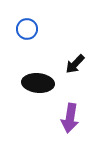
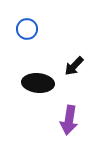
black arrow: moved 1 px left, 2 px down
purple arrow: moved 1 px left, 2 px down
